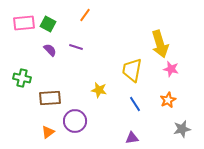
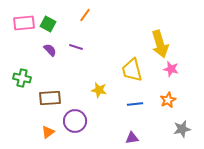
yellow trapezoid: rotated 25 degrees counterclockwise
blue line: rotated 63 degrees counterclockwise
